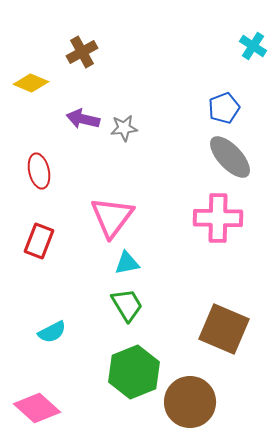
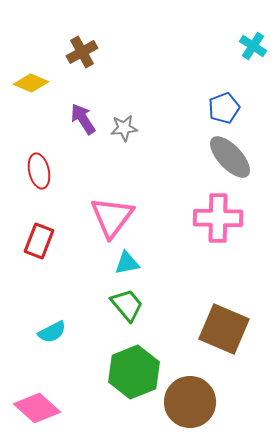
purple arrow: rotated 44 degrees clockwise
green trapezoid: rotated 9 degrees counterclockwise
